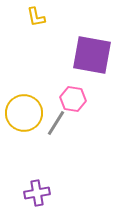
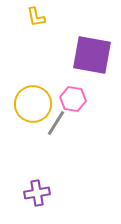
yellow circle: moved 9 px right, 9 px up
